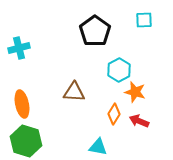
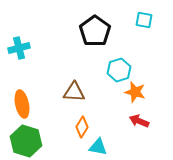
cyan square: rotated 12 degrees clockwise
cyan hexagon: rotated 10 degrees clockwise
orange diamond: moved 32 px left, 13 px down
